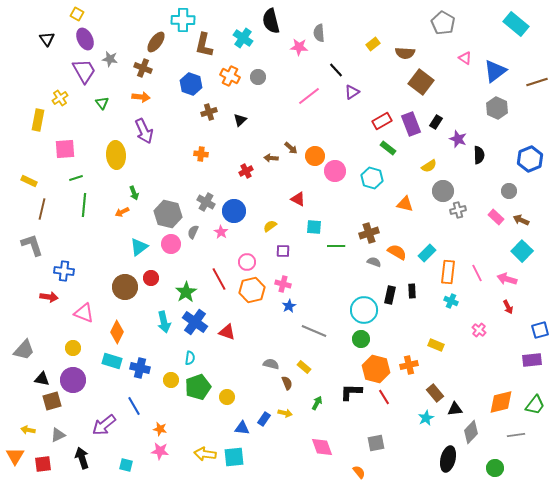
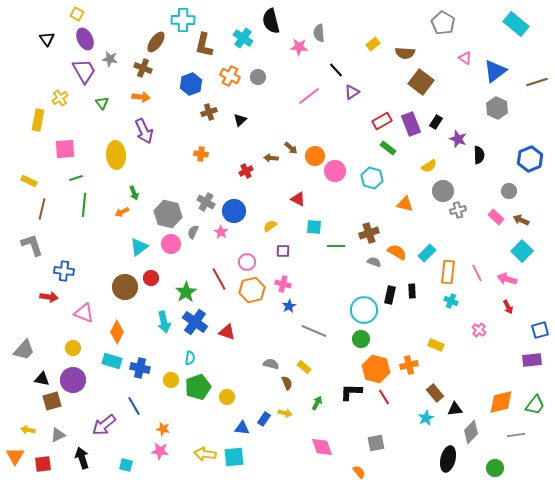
blue hexagon at (191, 84): rotated 20 degrees clockwise
orange star at (160, 429): moved 3 px right
